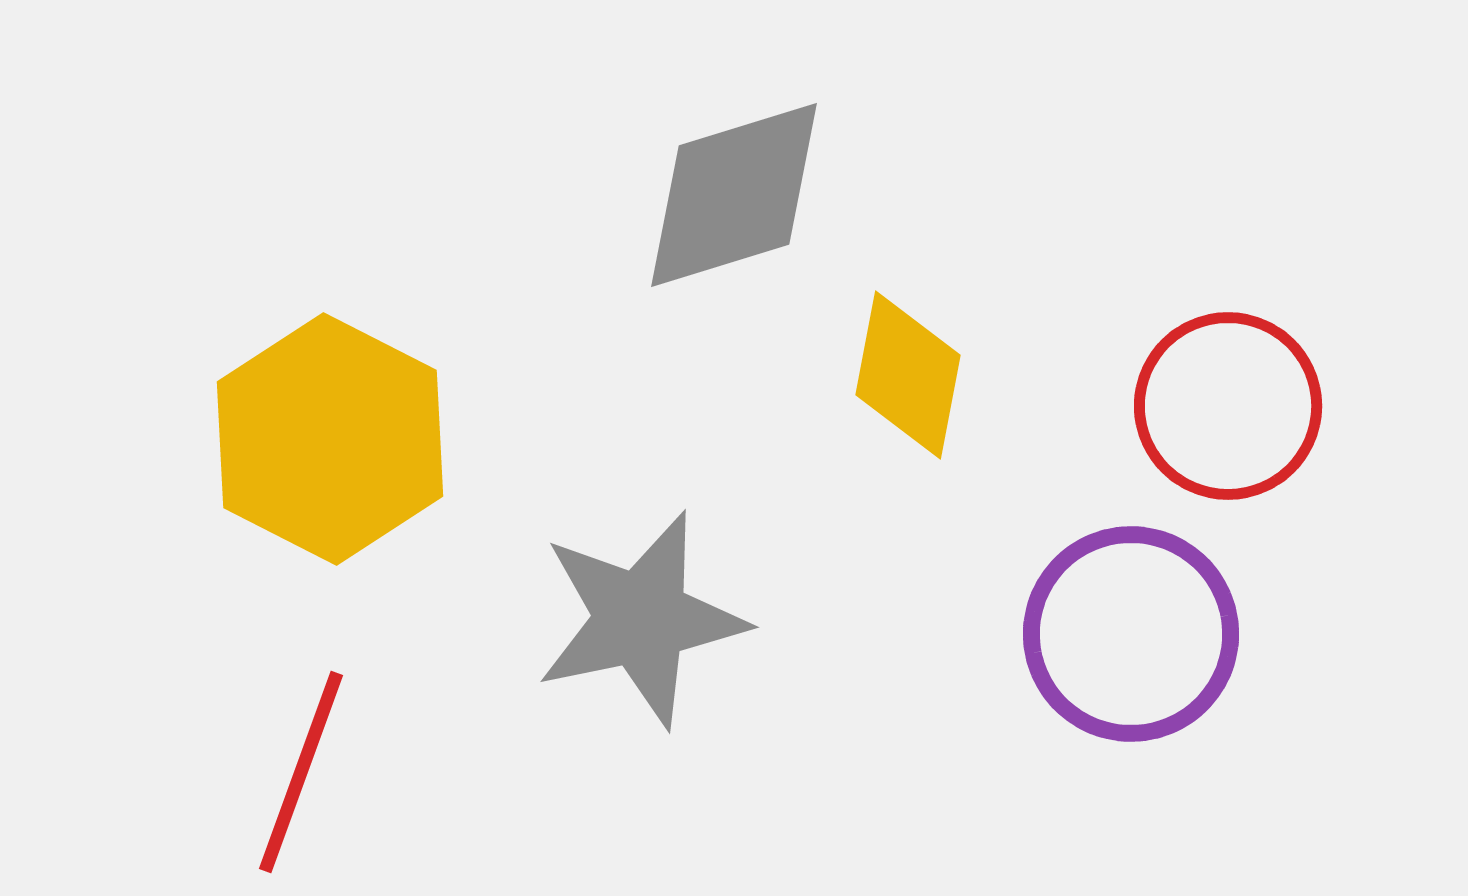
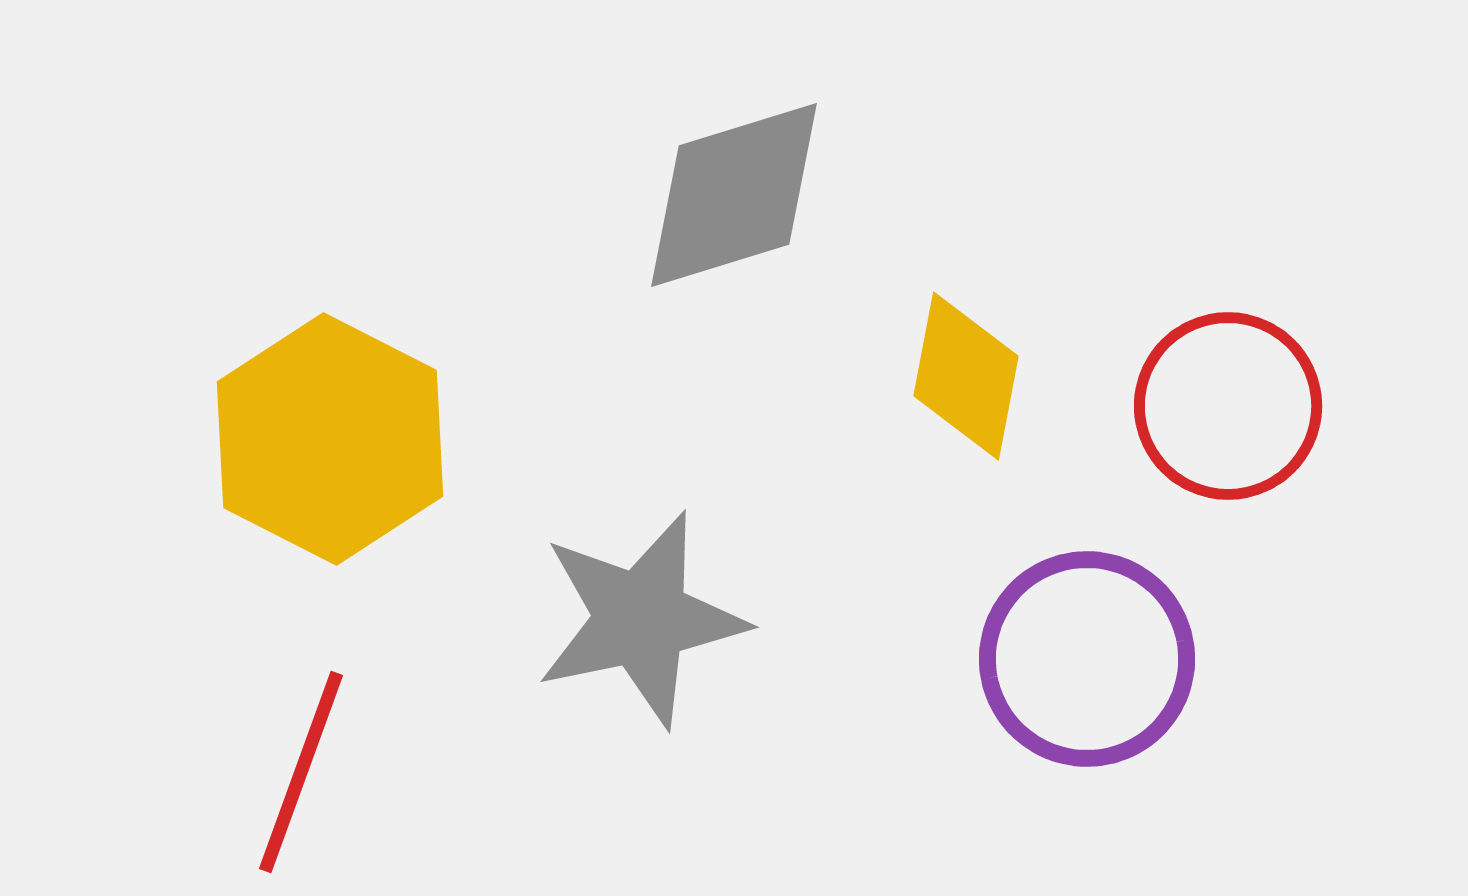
yellow diamond: moved 58 px right, 1 px down
purple circle: moved 44 px left, 25 px down
